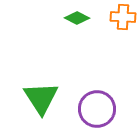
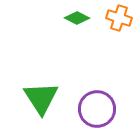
orange cross: moved 4 px left, 1 px down; rotated 15 degrees clockwise
